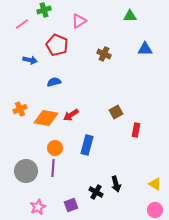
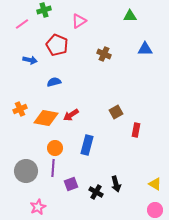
purple square: moved 21 px up
